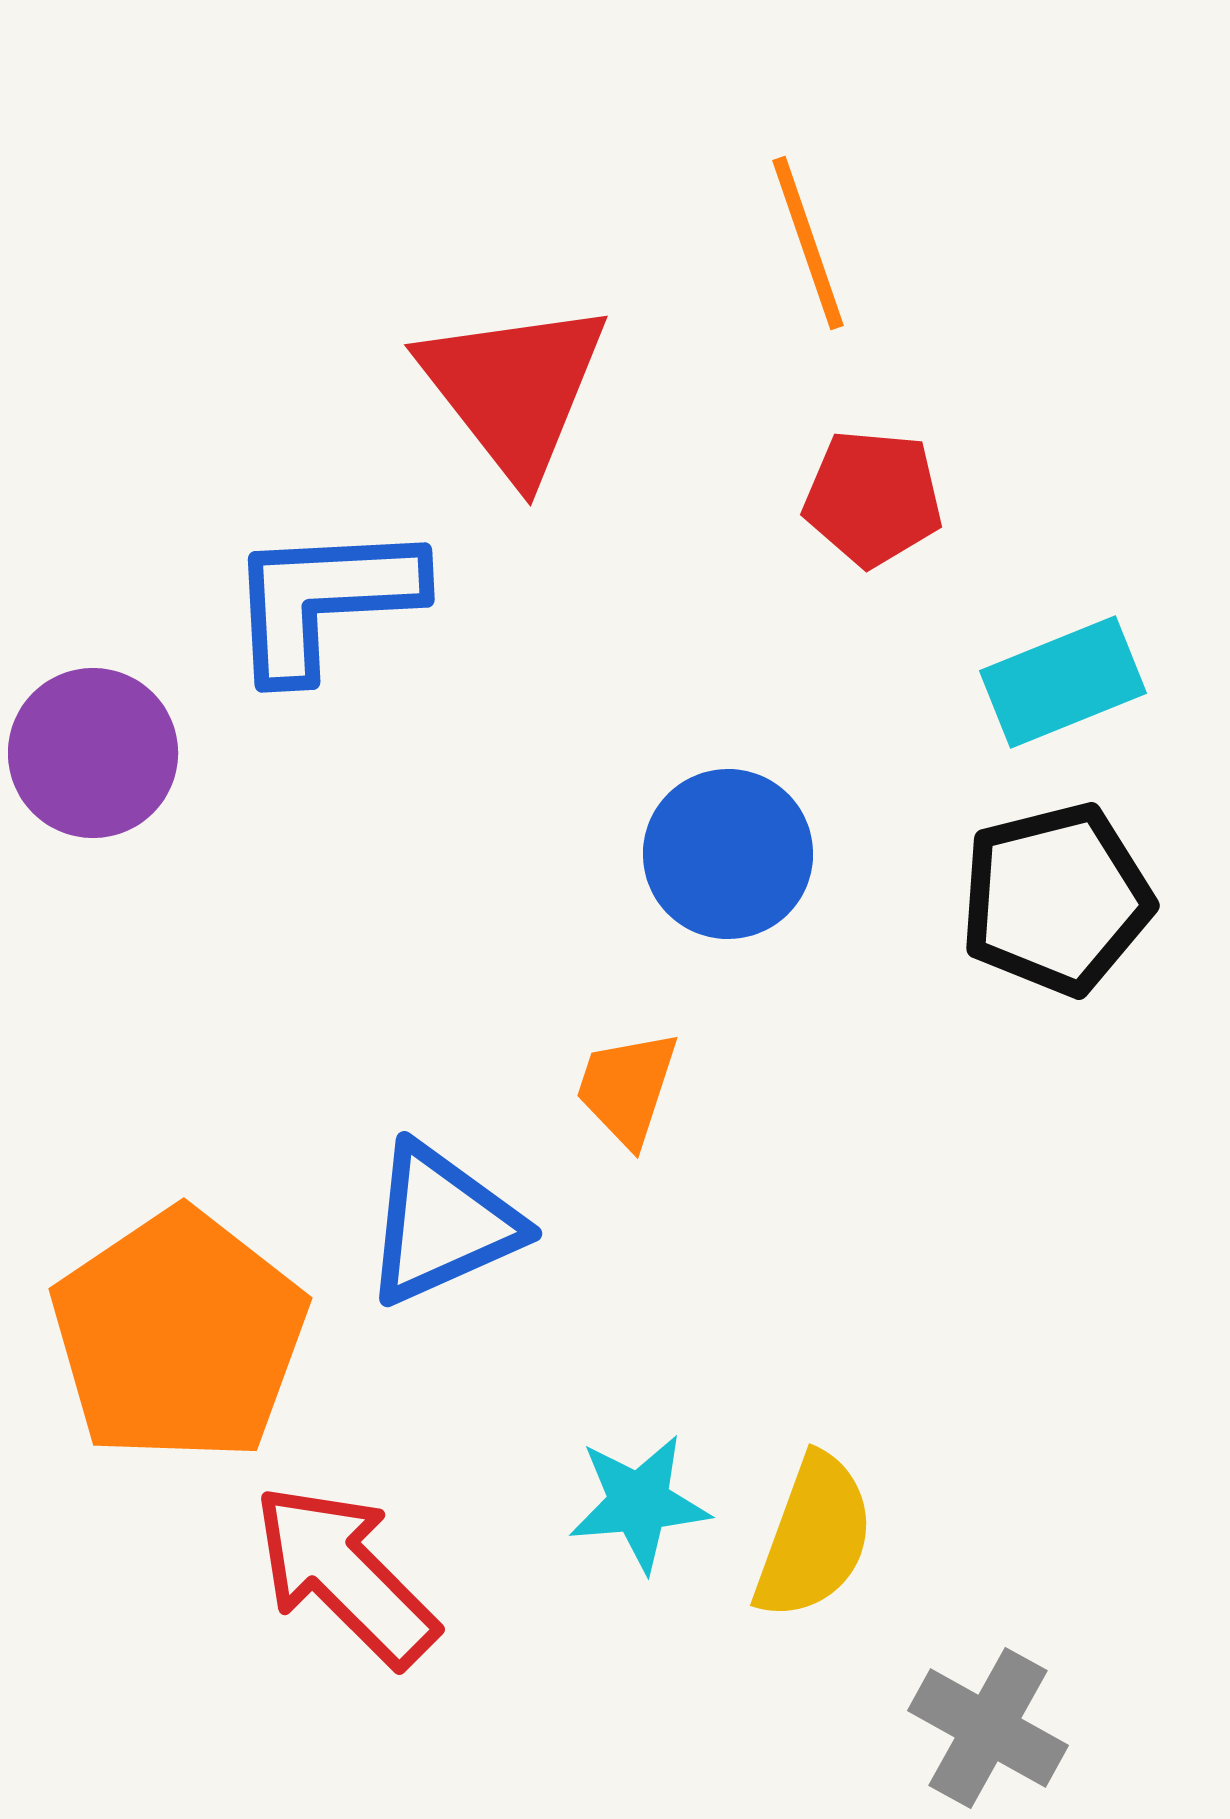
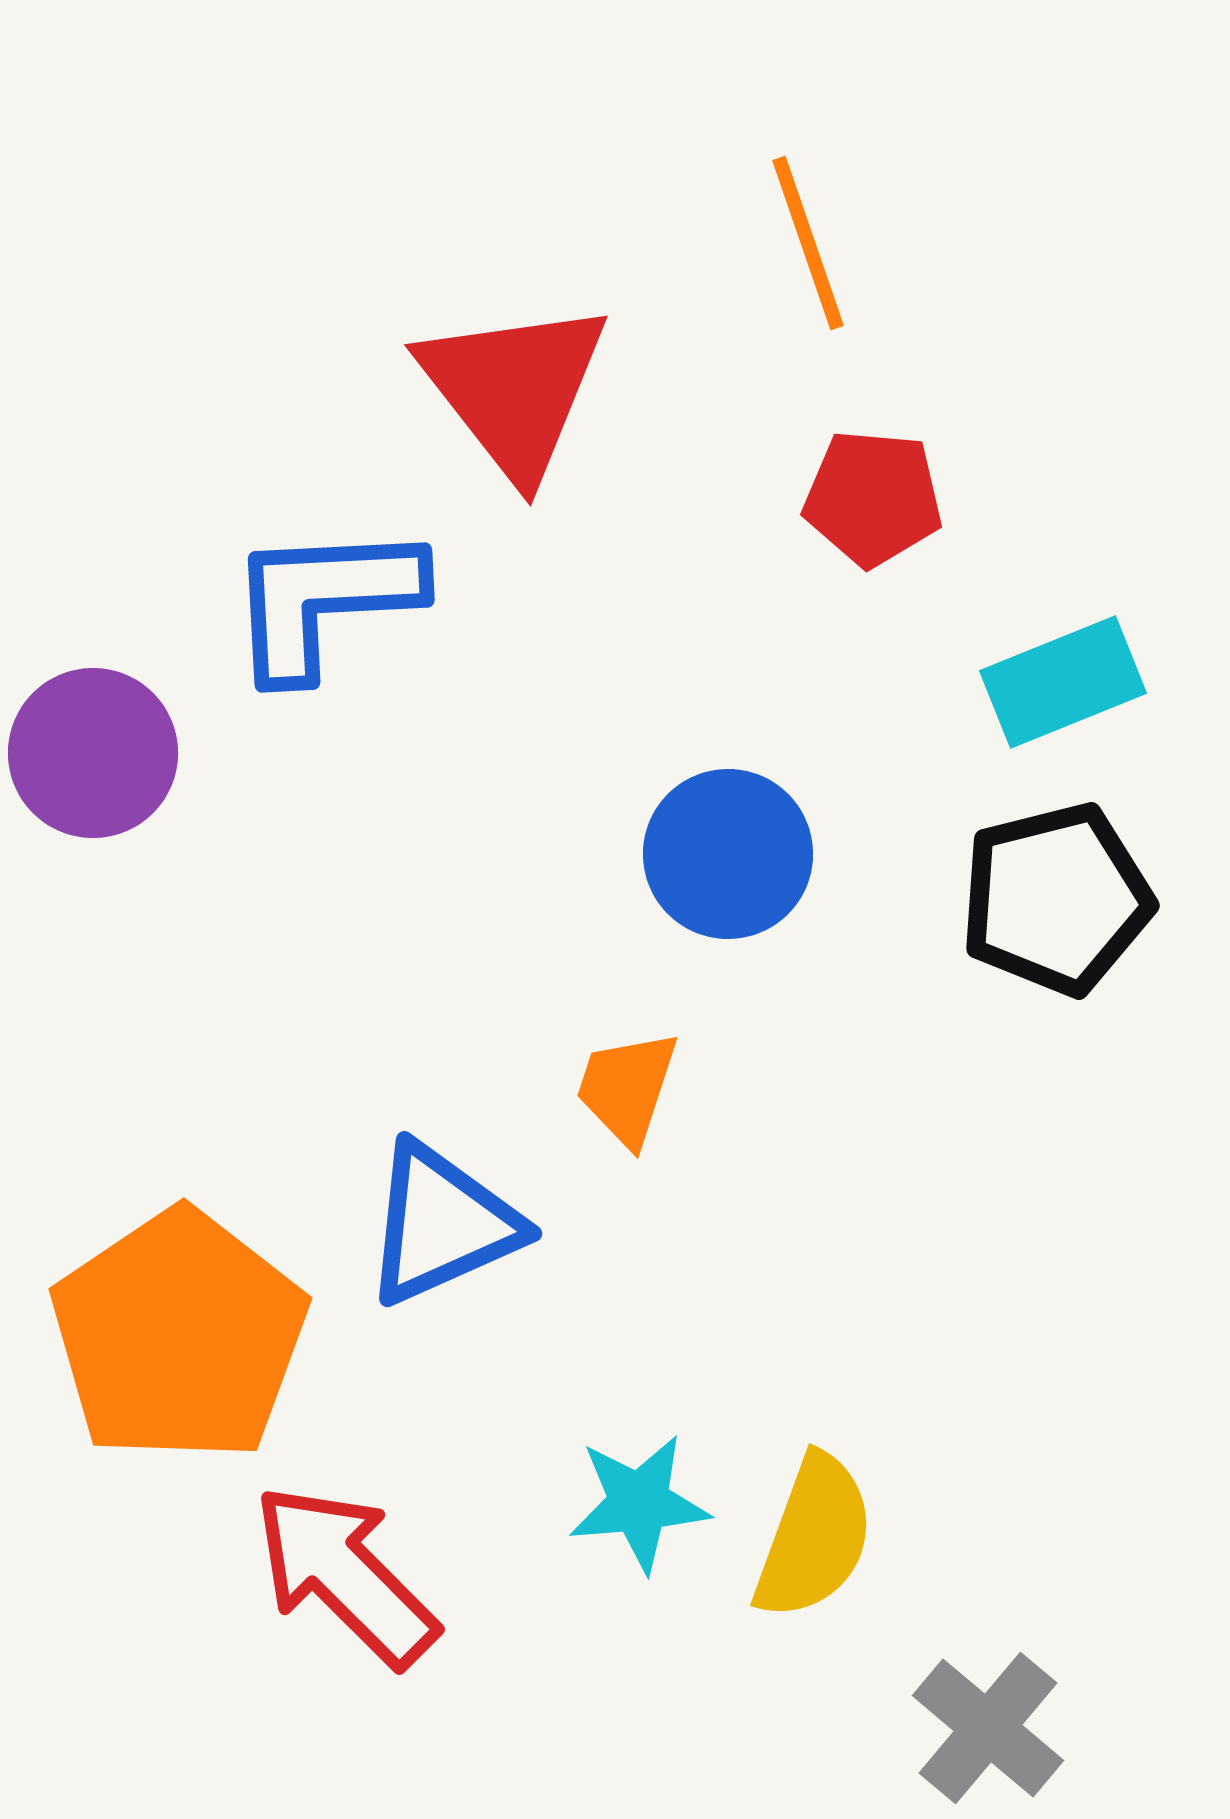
gray cross: rotated 11 degrees clockwise
